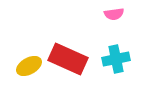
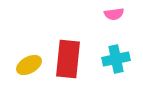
red rectangle: rotated 72 degrees clockwise
yellow ellipse: moved 1 px up
